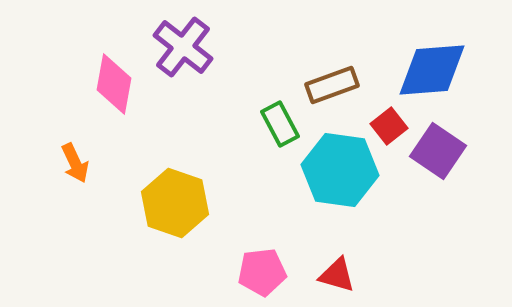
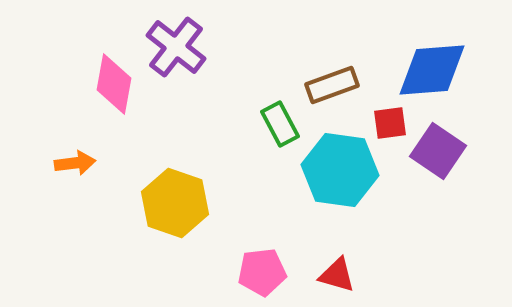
purple cross: moved 7 px left
red square: moved 1 px right, 3 px up; rotated 30 degrees clockwise
orange arrow: rotated 72 degrees counterclockwise
